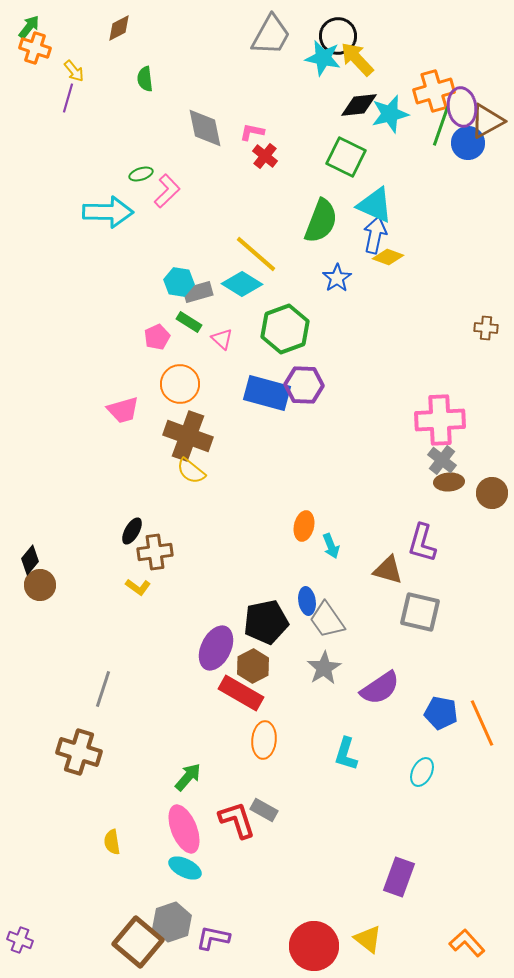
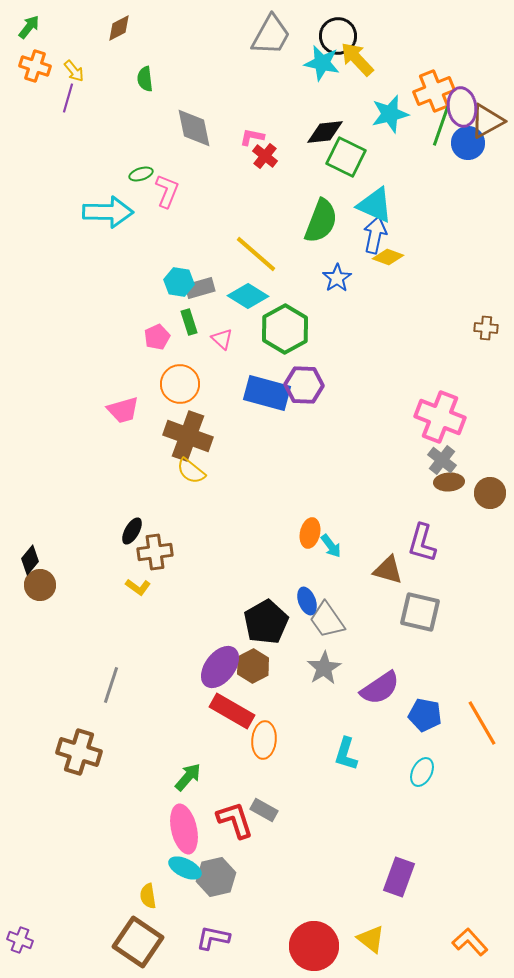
orange cross at (35, 48): moved 18 px down
cyan star at (323, 58): moved 1 px left, 5 px down
orange cross at (434, 91): rotated 6 degrees counterclockwise
black diamond at (359, 105): moved 34 px left, 27 px down
gray diamond at (205, 128): moved 11 px left
pink L-shape at (252, 132): moved 5 px down
pink L-shape at (167, 191): rotated 24 degrees counterclockwise
cyan diamond at (242, 284): moved 6 px right, 12 px down
gray rectangle at (198, 292): moved 2 px right, 4 px up
green rectangle at (189, 322): rotated 40 degrees clockwise
green hexagon at (285, 329): rotated 9 degrees counterclockwise
pink cross at (440, 420): moved 3 px up; rotated 24 degrees clockwise
brown circle at (492, 493): moved 2 px left
orange ellipse at (304, 526): moved 6 px right, 7 px down
cyan arrow at (331, 546): rotated 15 degrees counterclockwise
blue ellipse at (307, 601): rotated 12 degrees counterclockwise
black pentagon at (266, 622): rotated 18 degrees counterclockwise
purple ellipse at (216, 648): moved 4 px right, 19 px down; rotated 12 degrees clockwise
gray line at (103, 689): moved 8 px right, 4 px up
red rectangle at (241, 693): moved 9 px left, 18 px down
blue pentagon at (441, 713): moved 16 px left, 2 px down
orange line at (482, 723): rotated 6 degrees counterclockwise
red L-shape at (237, 820): moved 2 px left
pink ellipse at (184, 829): rotated 9 degrees clockwise
yellow semicircle at (112, 842): moved 36 px right, 54 px down
gray hexagon at (172, 922): moved 44 px right, 45 px up; rotated 6 degrees clockwise
yellow triangle at (368, 939): moved 3 px right
brown square at (138, 942): rotated 6 degrees counterclockwise
orange L-shape at (467, 943): moved 3 px right, 1 px up
